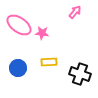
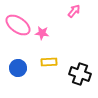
pink arrow: moved 1 px left, 1 px up
pink ellipse: moved 1 px left
